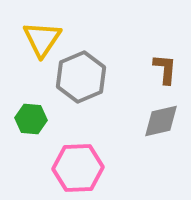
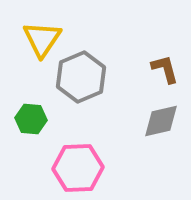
brown L-shape: rotated 20 degrees counterclockwise
